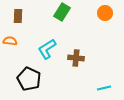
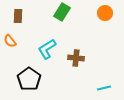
orange semicircle: rotated 136 degrees counterclockwise
black pentagon: rotated 10 degrees clockwise
